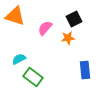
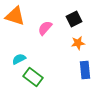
orange star: moved 10 px right, 5 px down
